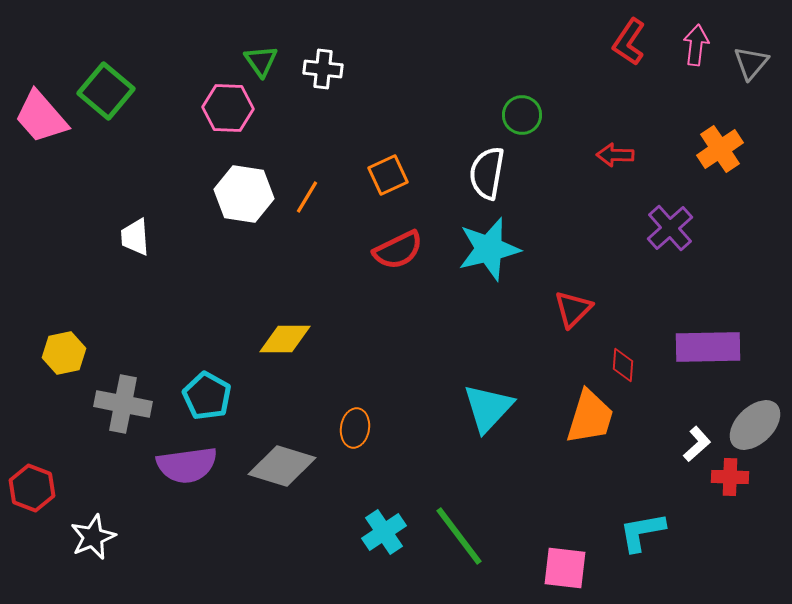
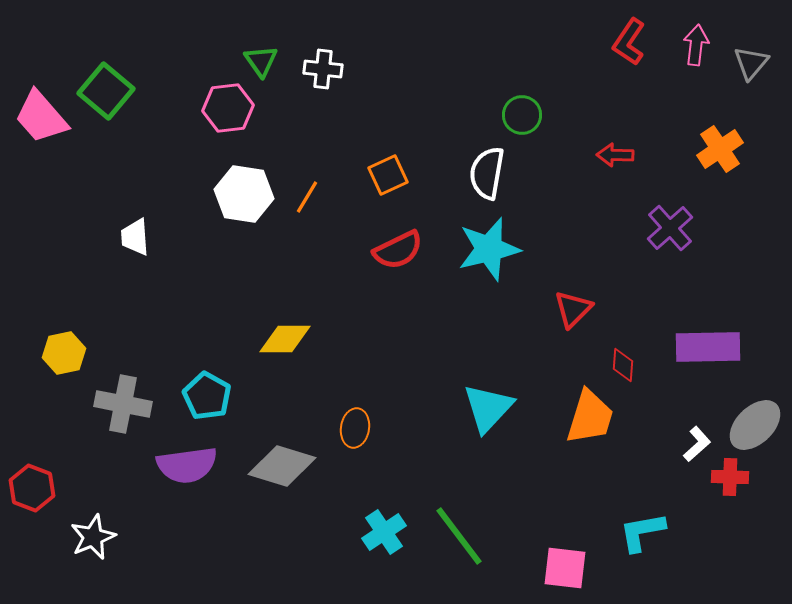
pink hexagon: rotated 9 degrees counterclockwise
